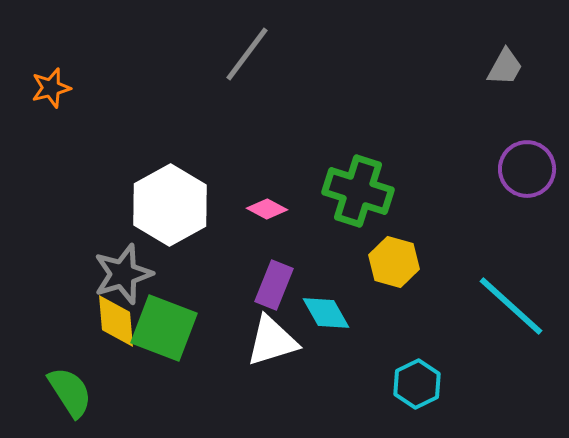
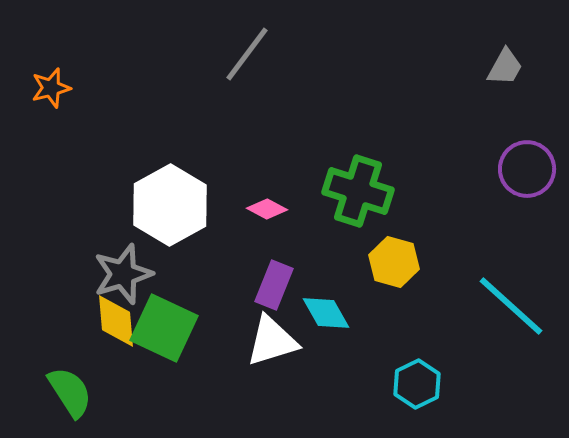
green square: rotated 4 degrees clockwise
